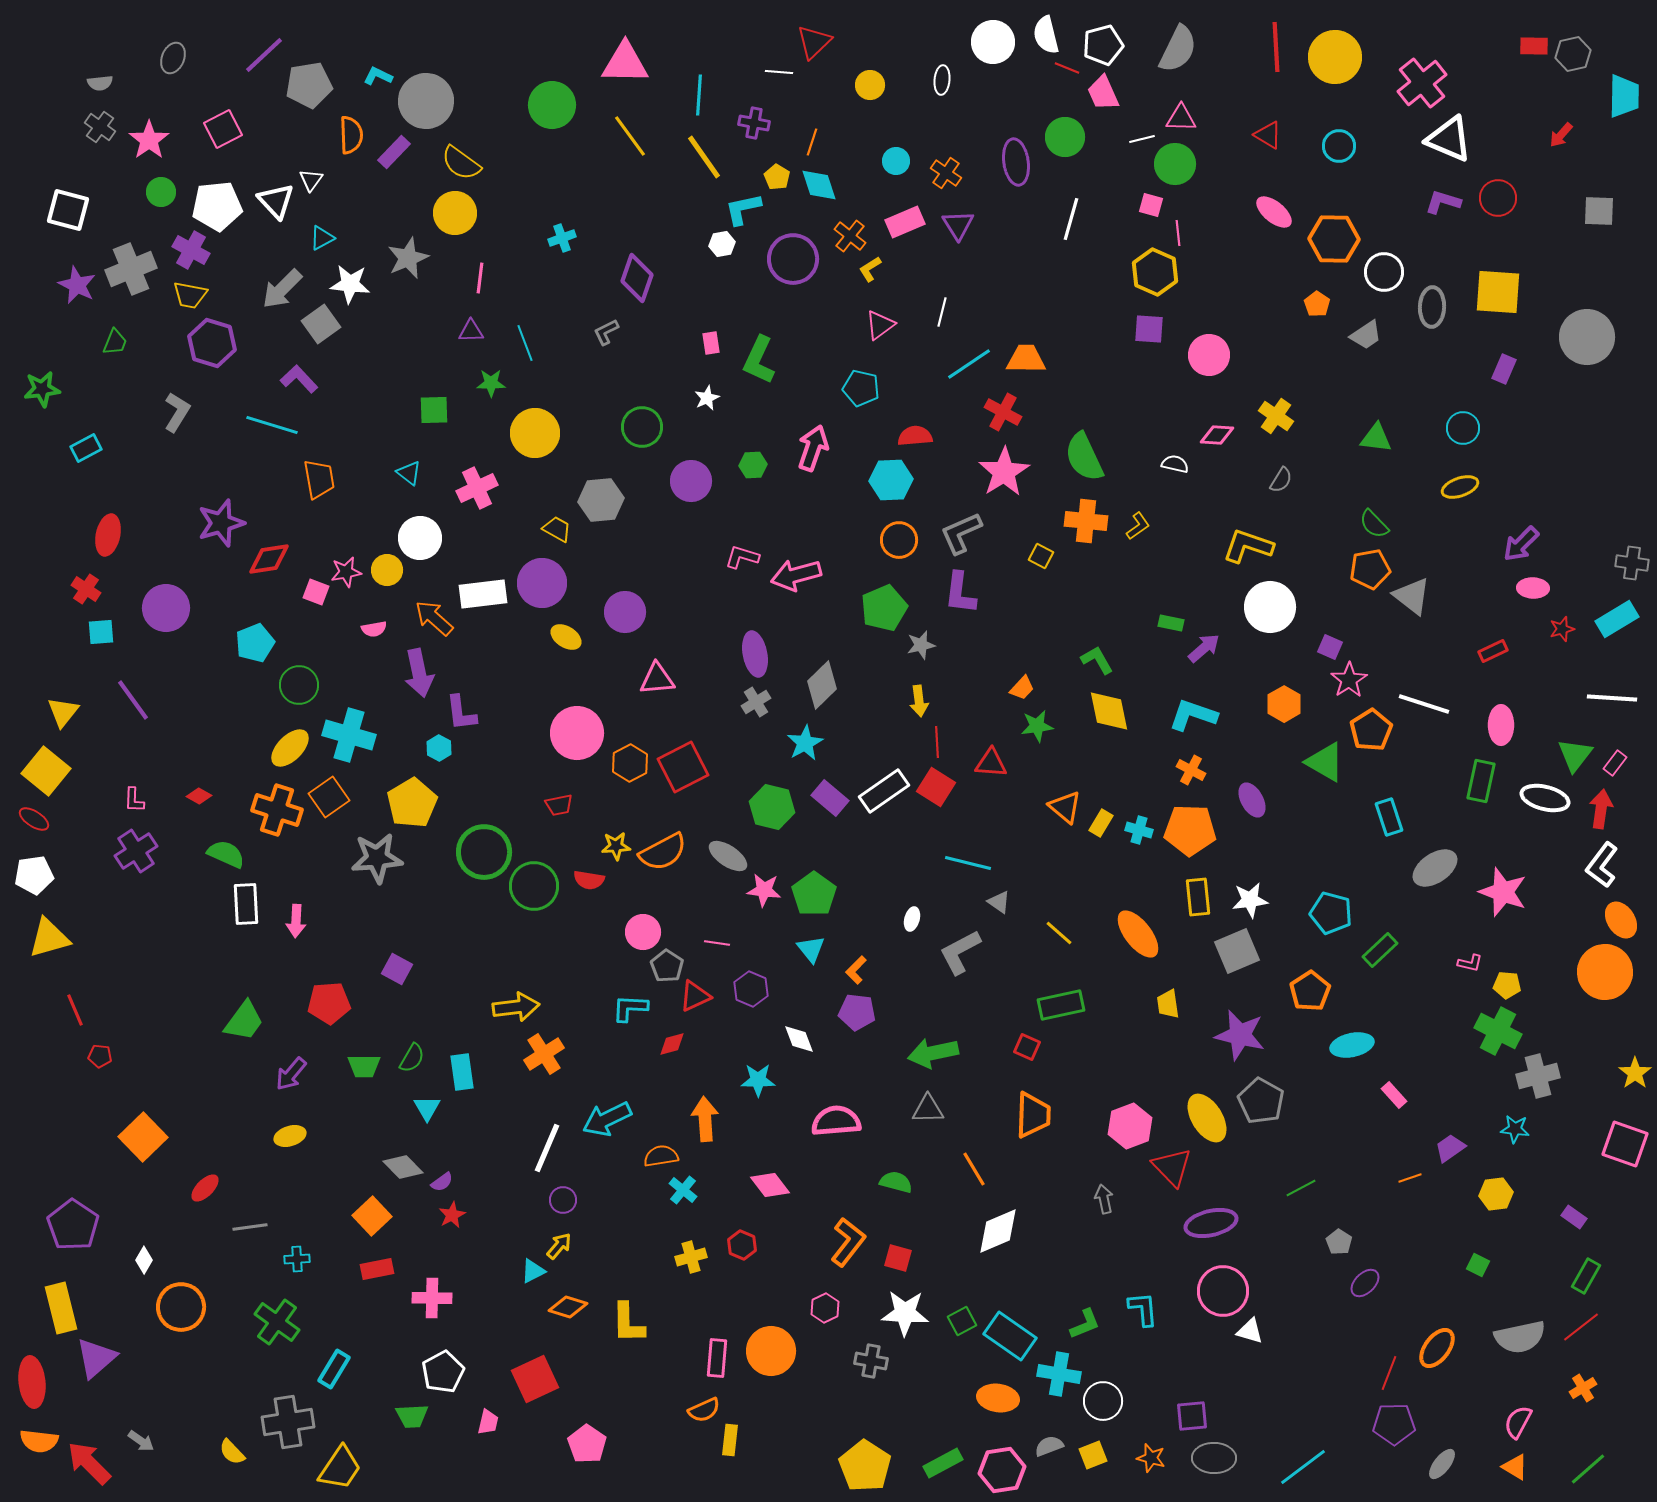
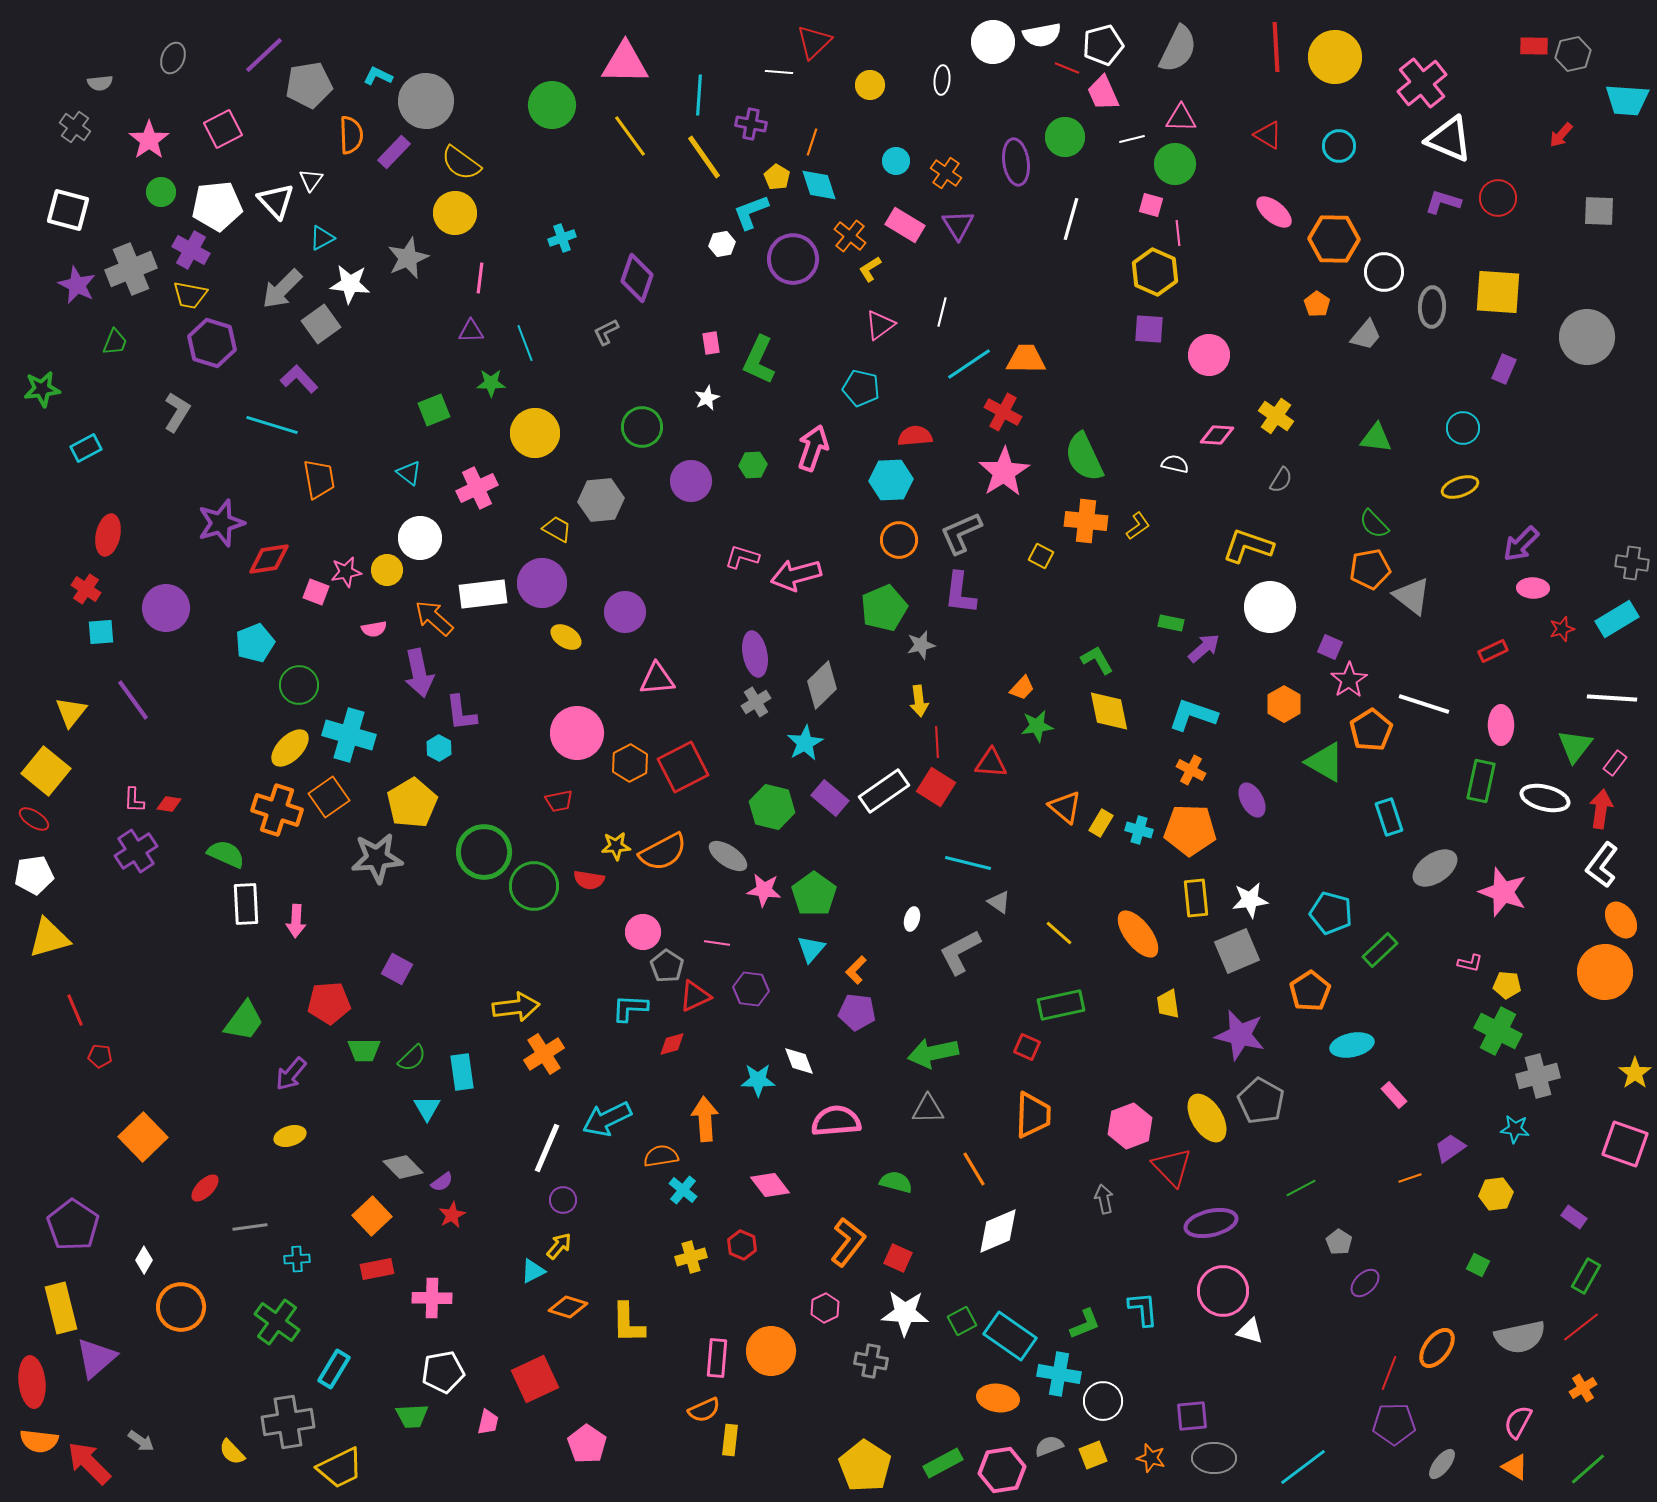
white semicircle at (1046, 35): moved 4 px left; rotated 87 degrees counterclockwise
cyan trapezoid at (1624, 96): moved 3 px right, 4 px down; rotated 93 degrees clockwise
purple cross at (754, 123): moved 3 px left, 1 px down
gray cross at (100, 127): moved 25 px left
white line at (1142, 139): moved 10 px left
cyan L-shape at (743, 209): moved 8 px right, 3 px down; rotated 9 degrees counterclockwise
pink rectangle at (905, 222): moved 3 px down; rotated 54 degrees clockwise
gray trapezoid at (1366, 335): rotated 16 degrees counterclockwise
green square at (434, 410): rotated 20 degrees counterclockwise
yellow triangle at (63, 712): moved 8 px right
green triangle at (1575, 755): moved 9 px up
red diamond at (199, 796): moved 30 px left, 8 px down; rotated 20 degrees counterclockwise
red trapezoid at (559, 805): moved 4 px up
yellow rectangle at (1198, 897): moved 2 px left, 1 px down
cyan triangle at (811, 949): rotated 20 degrees clockwise
purple hexagon at (751, 989): rotated 16 degrees counterclockwise
white diamond at (799, 1039): moved 22 px down
green semicircle at (412, 1058): rotated 16 degrees clockwise
green trapezoid at (364, 1066): moved 16 px up
red square at (898, 1258): rotated 8 degrees clockwise
white pentagon at (443, 1372): rotated 18 degrees clockwise
yellow trapezoid at (340, 1468): rotated 30 degrees clockwise
